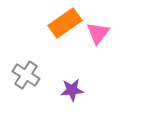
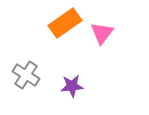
pink triangle: moved 4 px right
purple star: moved 4 px up
